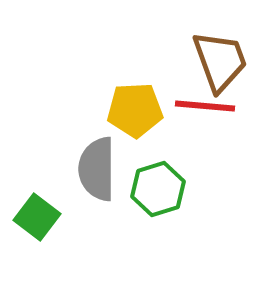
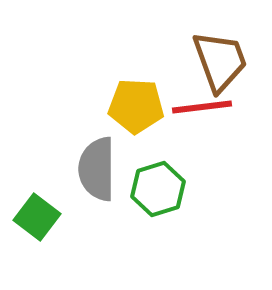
red line: moved 3 px left, 1 px down; rotated 12 degrees counterclockwise
yellow pentagon: moved 1 px right, 4 px up; rotated 6 degrees clockwise
